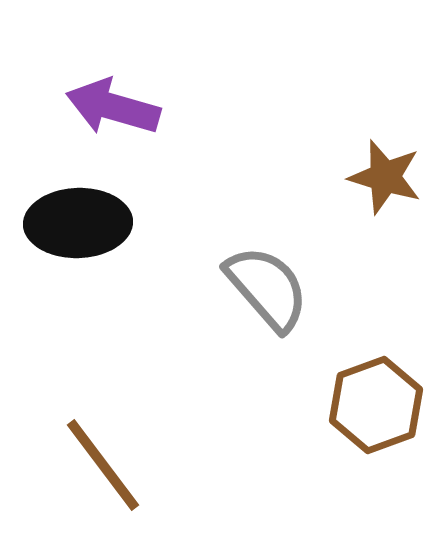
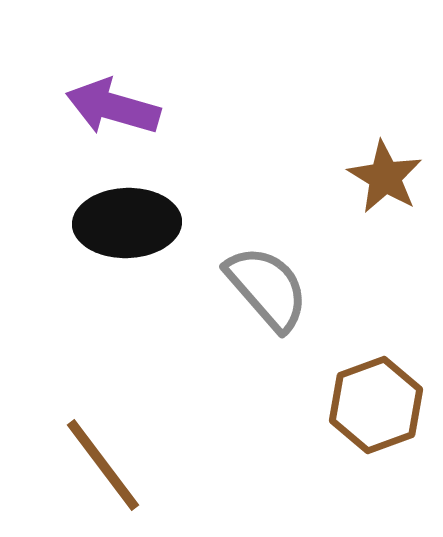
brown star: rotated 14 degrees clockwise
black ellipse: moved 49 px right
